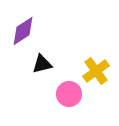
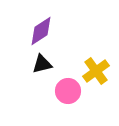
purple diamond: moved 18 px right
pink circle: moved 1 px left, 3 px up
